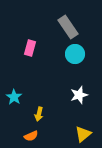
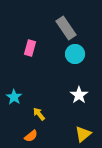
gray rectangle: moved 2 px left, 1 px down
white star: rotated 18 degrees counterclockwise
yellow arrow: rotated 128 degrees clockwise
orange semicircle: rotated 16 degrees counterclockwise
